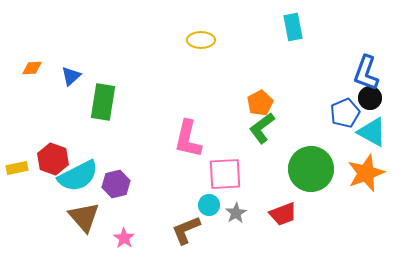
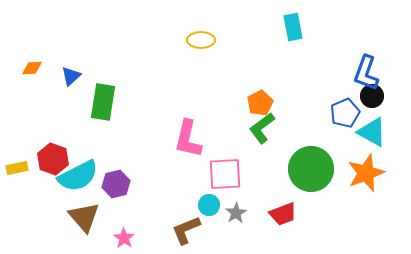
black circle: moved 2 px right, 2 px up
